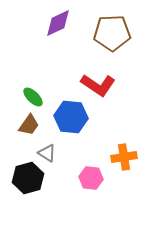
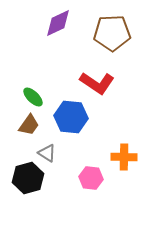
red L-shape: moved 1 px left, 2 px up
orange cross: rotated 10 degrees clockwise
